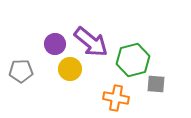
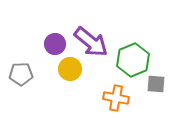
green hexagon: rotated 8 degrees counterclockwise
gray pentagon: moved 3 px down
